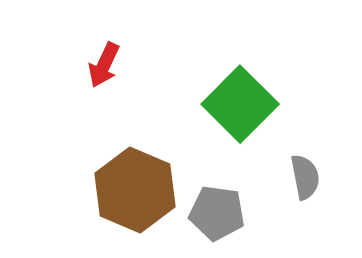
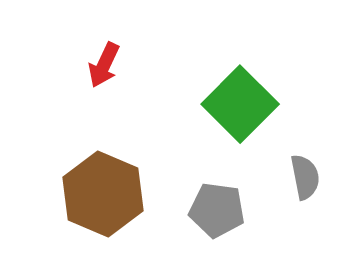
brown hexagon: moved 32 px left, 4 px down
gray pentagon: moved 3 px up
